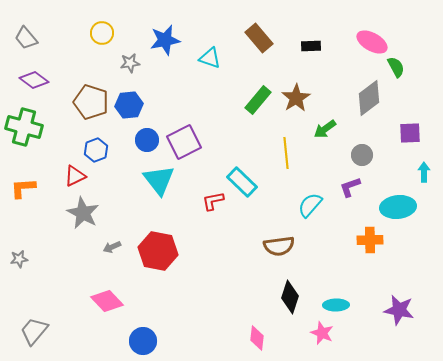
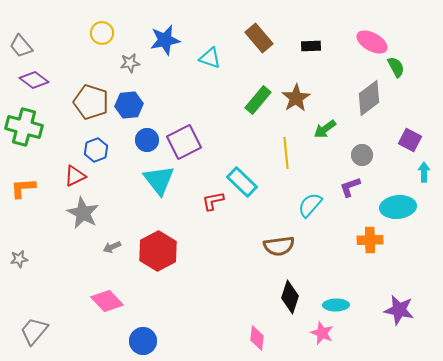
gray trapezoid at (26, 38): moved 5 px left, 8 px down
purple square at (410, 133): moved 7 px down; rotated 30 degrees clockwise
red hexagon at (158, 251): rotated 21 degrees clockwise
